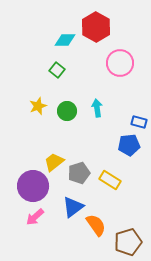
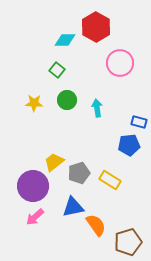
yellow star: moved 4 px left, 3 px up; rotated 24 degrees clockwise
green circle: moved 11 px up
blue triangle: rotated 25 degrees clockwise
